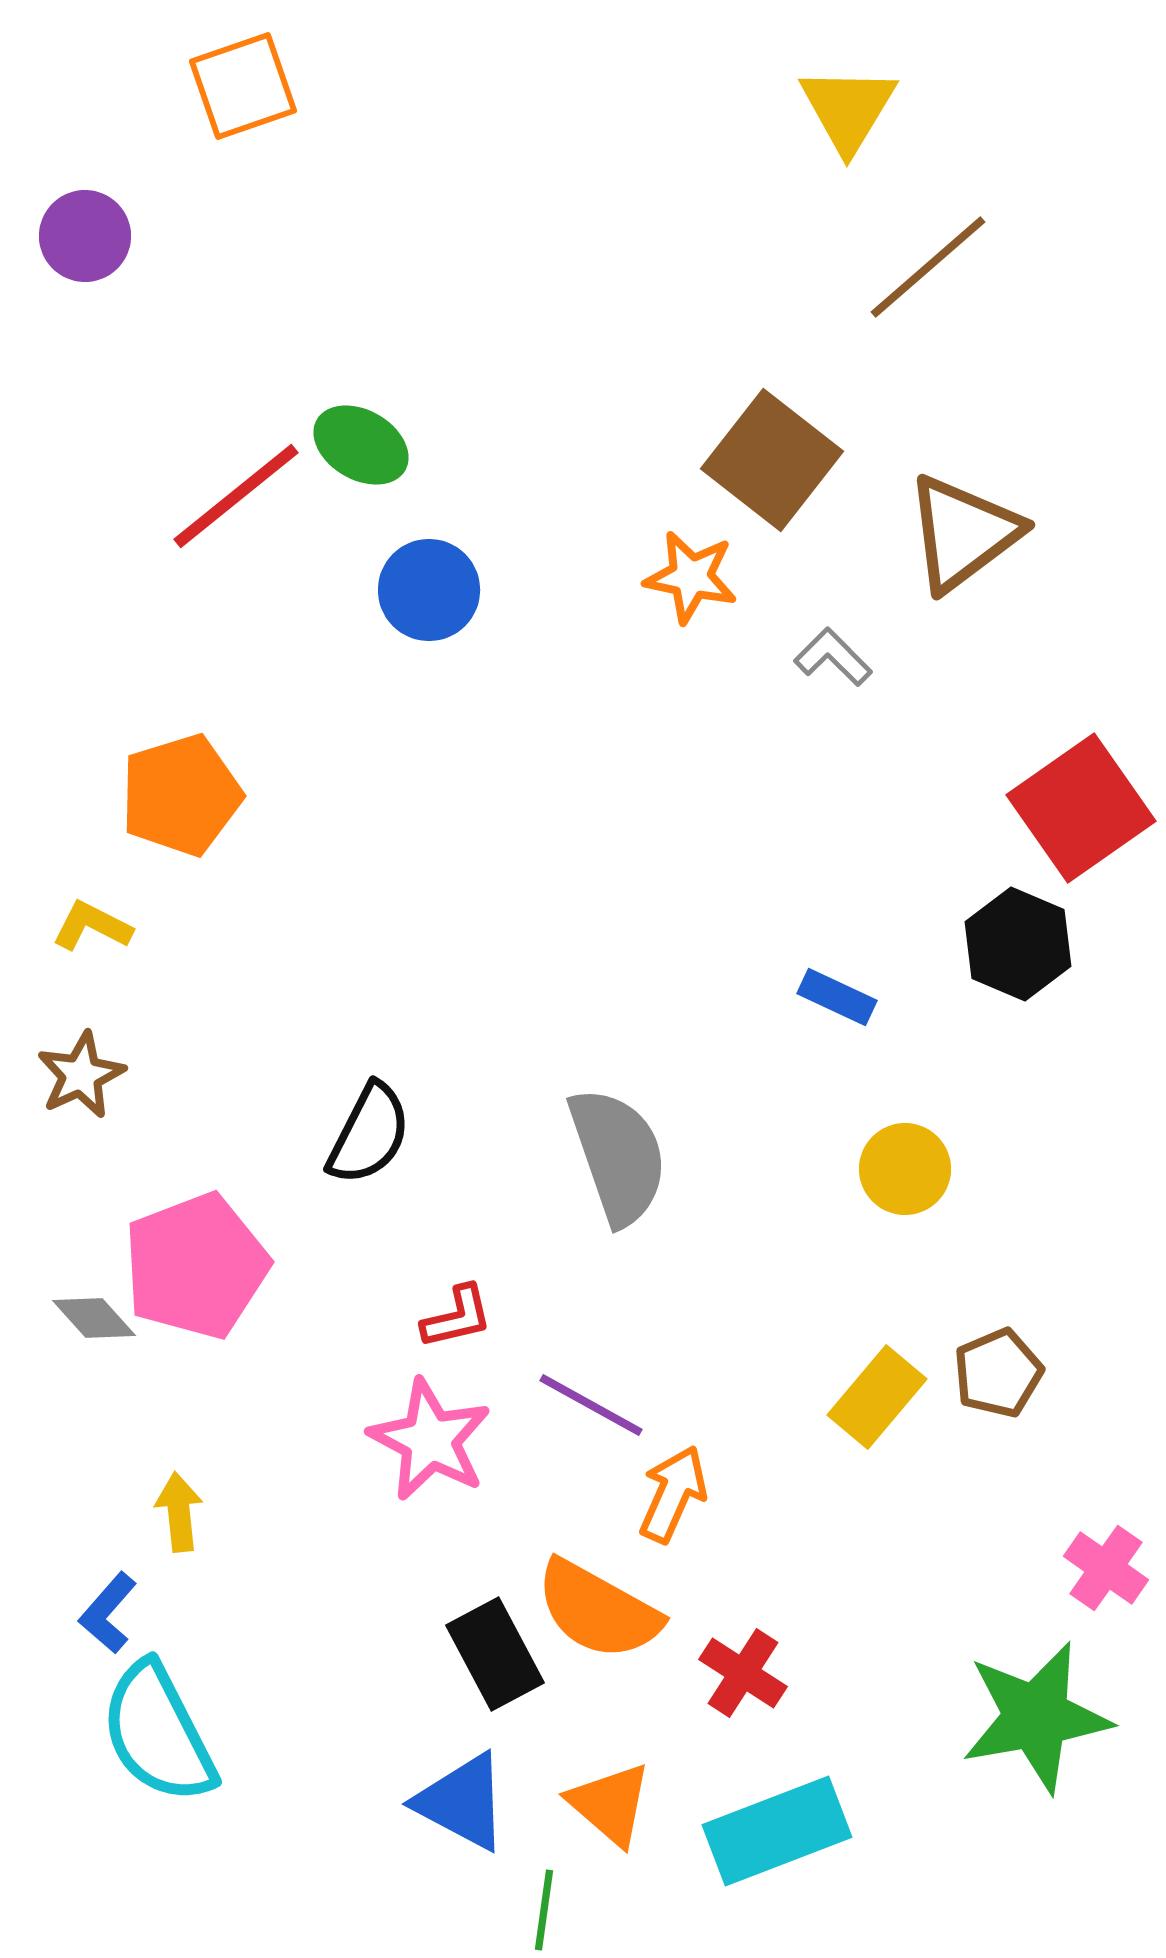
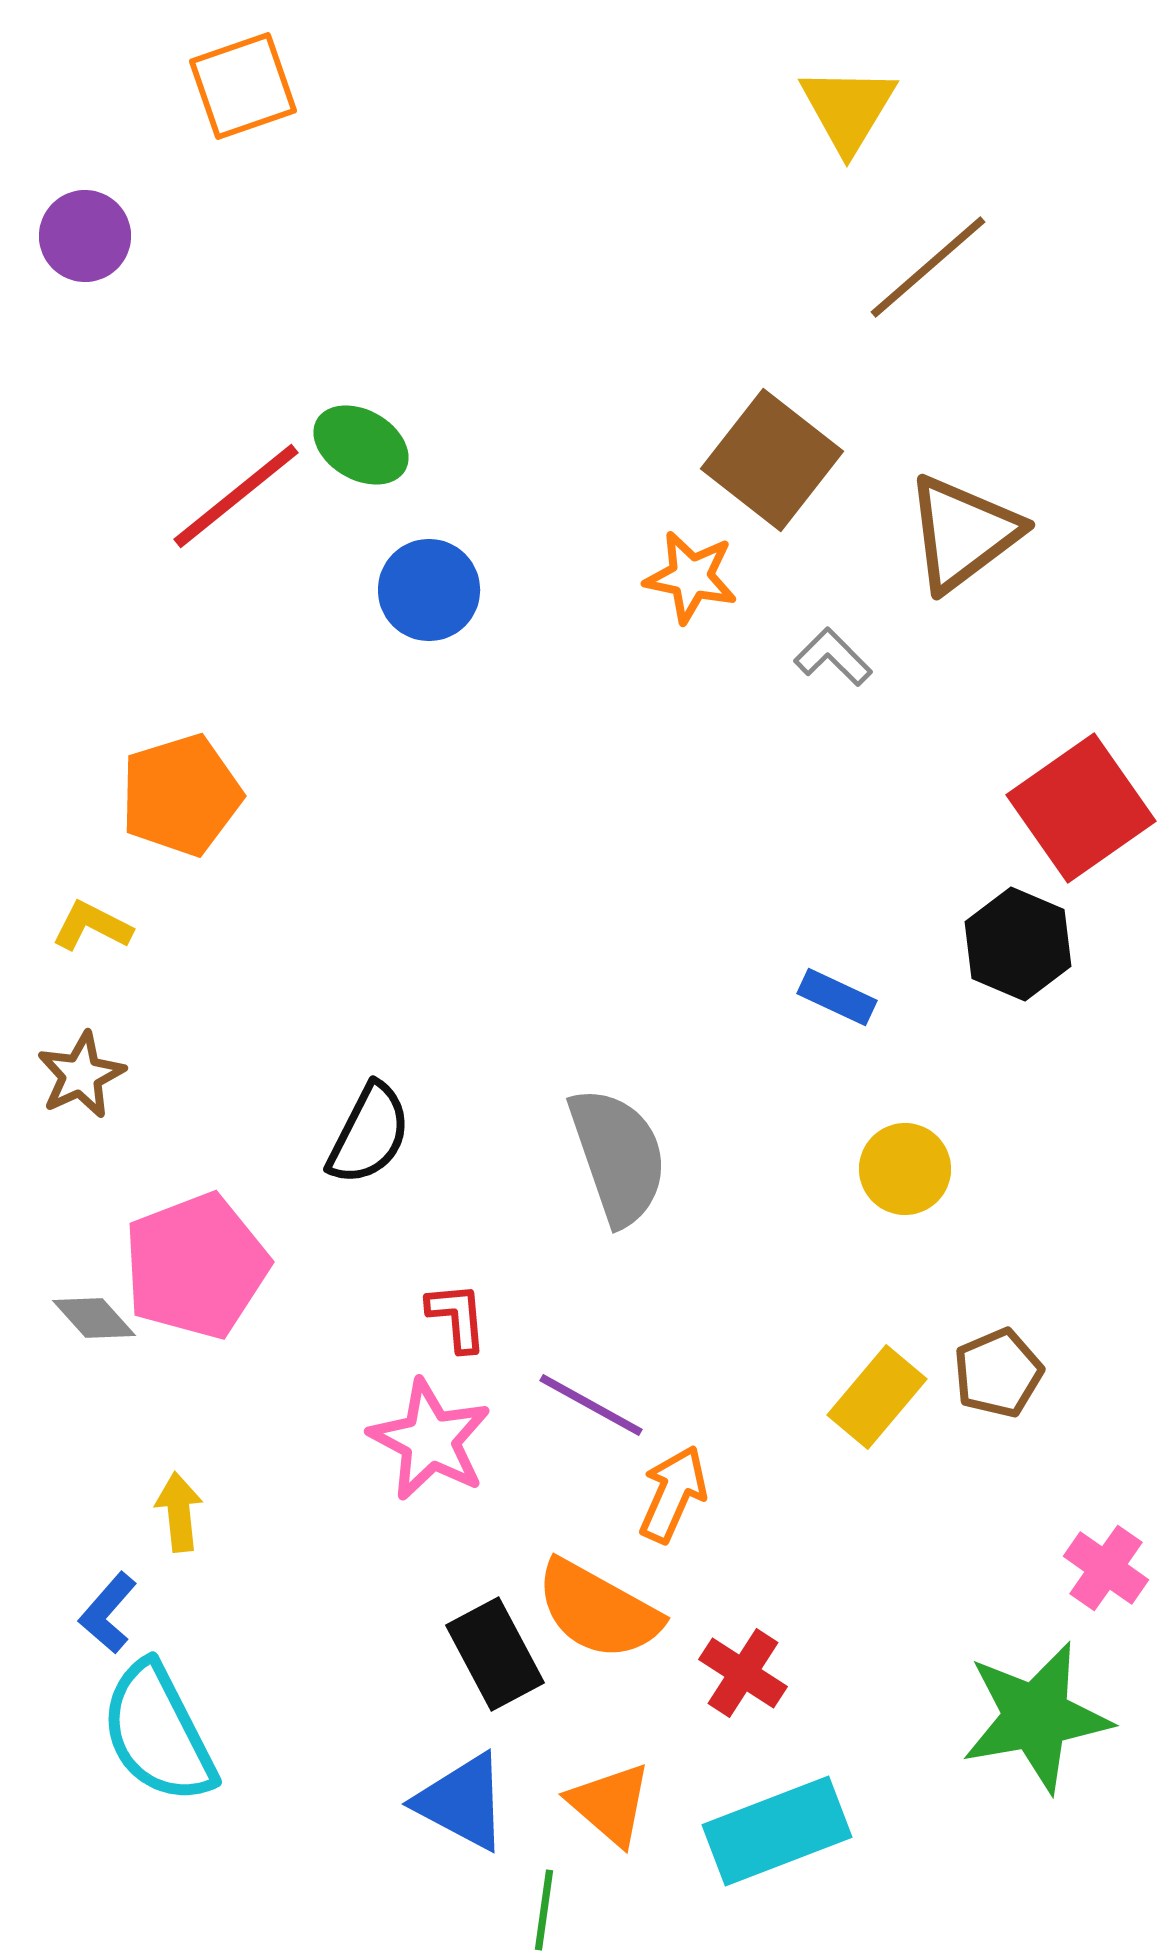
red L-shape: rotated 82 degrees counterclockwise
